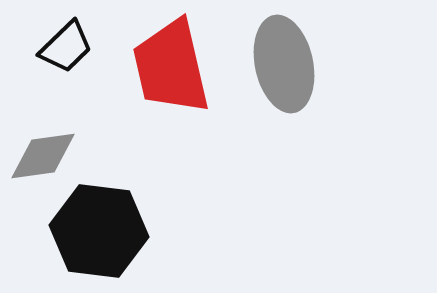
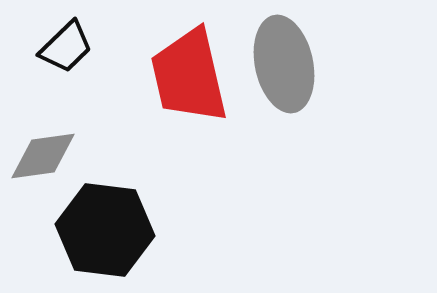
red trapezoid: moved 18 px right, 9 px down
black hexagon: moved 6 px right, 1 px up
